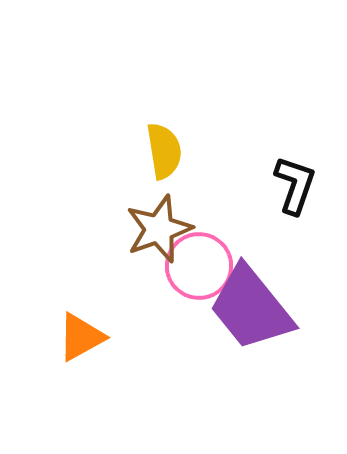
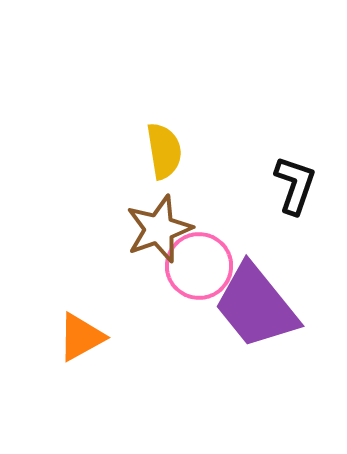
purple trapezoid: moved 5 px right, 2 px up
